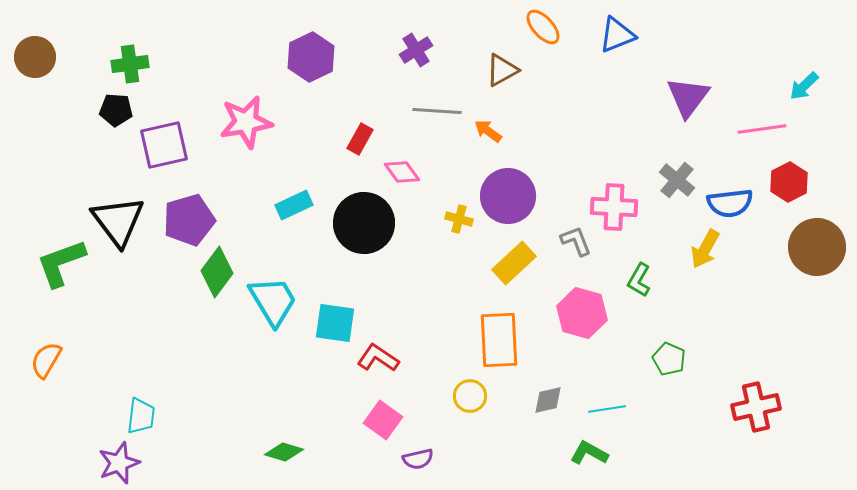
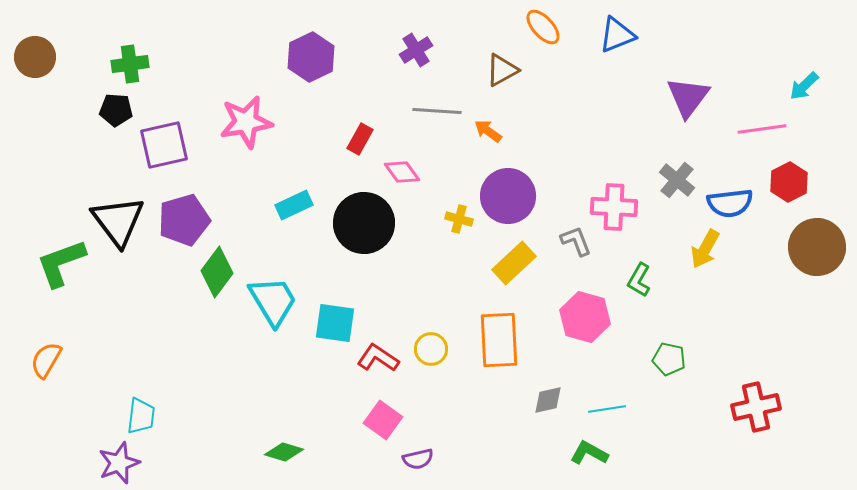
purple pentagon at (189, 220): moved 5 px left
pink hexagon at (582, 313): moved 3 px right, 4 px down
green pentagon at (669, 359): rotated 12 degrees counterclockwise
yellow circle at (470, 396): moved 39 px left, 47 px up
